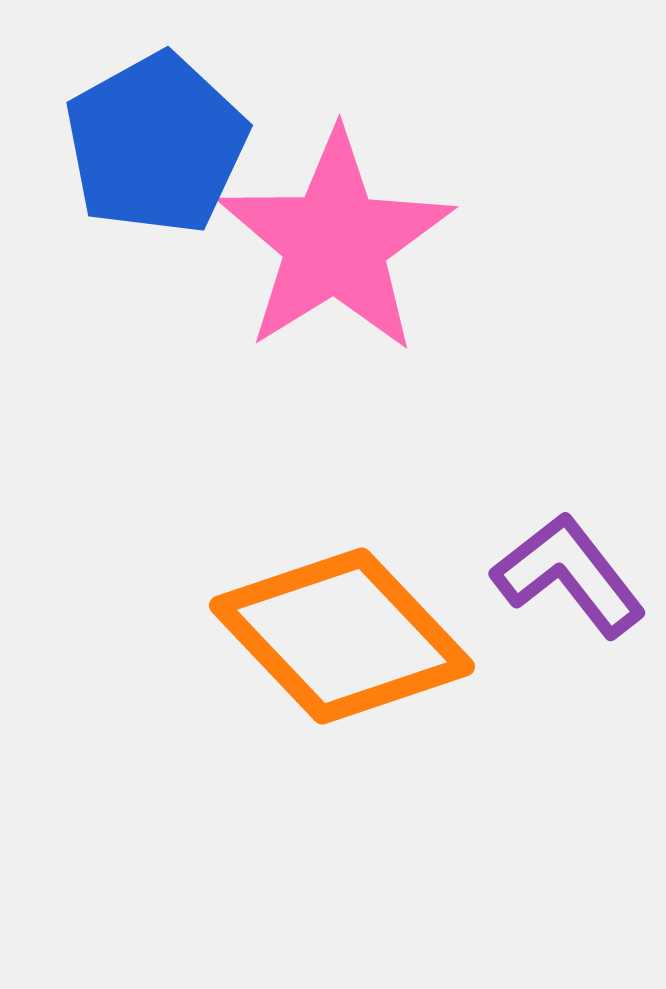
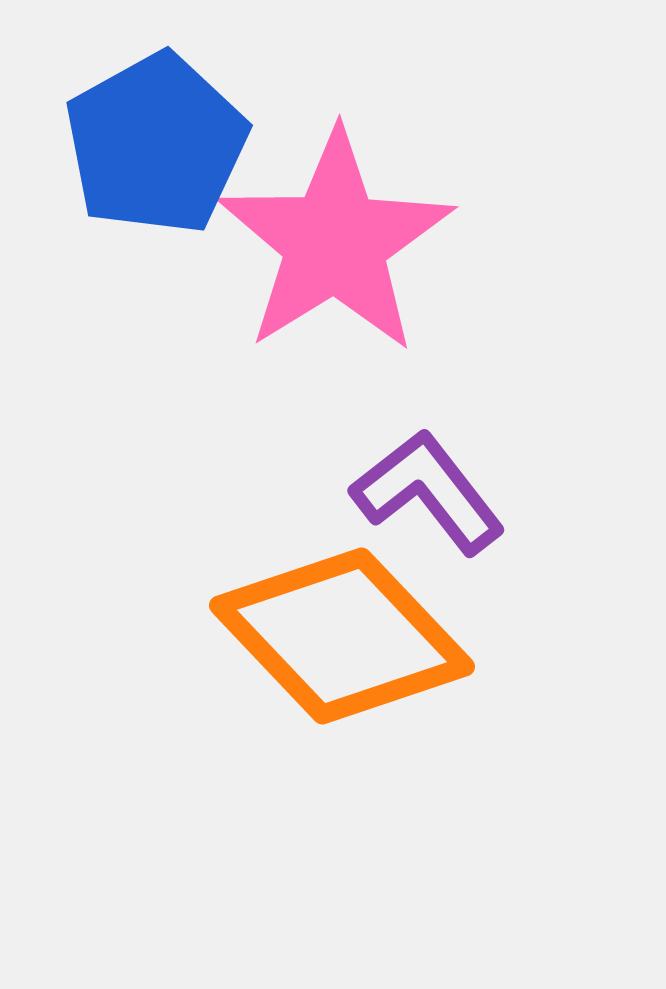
purple L-shape: moved 141 px left, 83 px up
